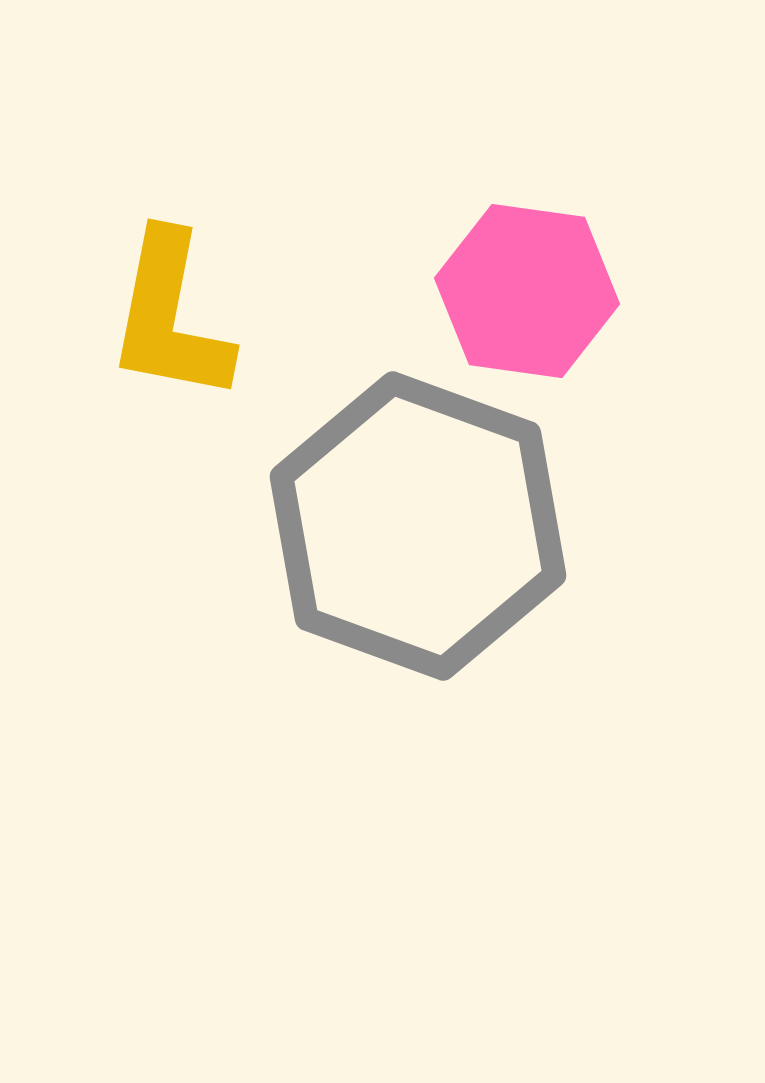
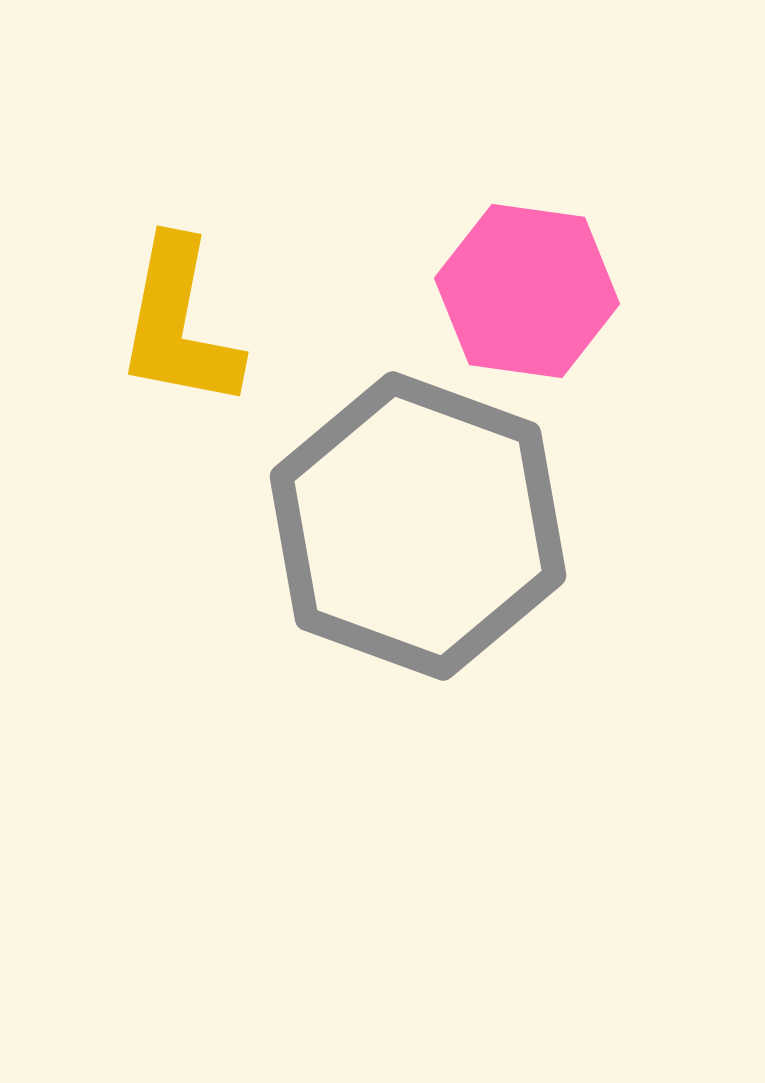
yellow L-shape: moved 9 px right, 7 px down
